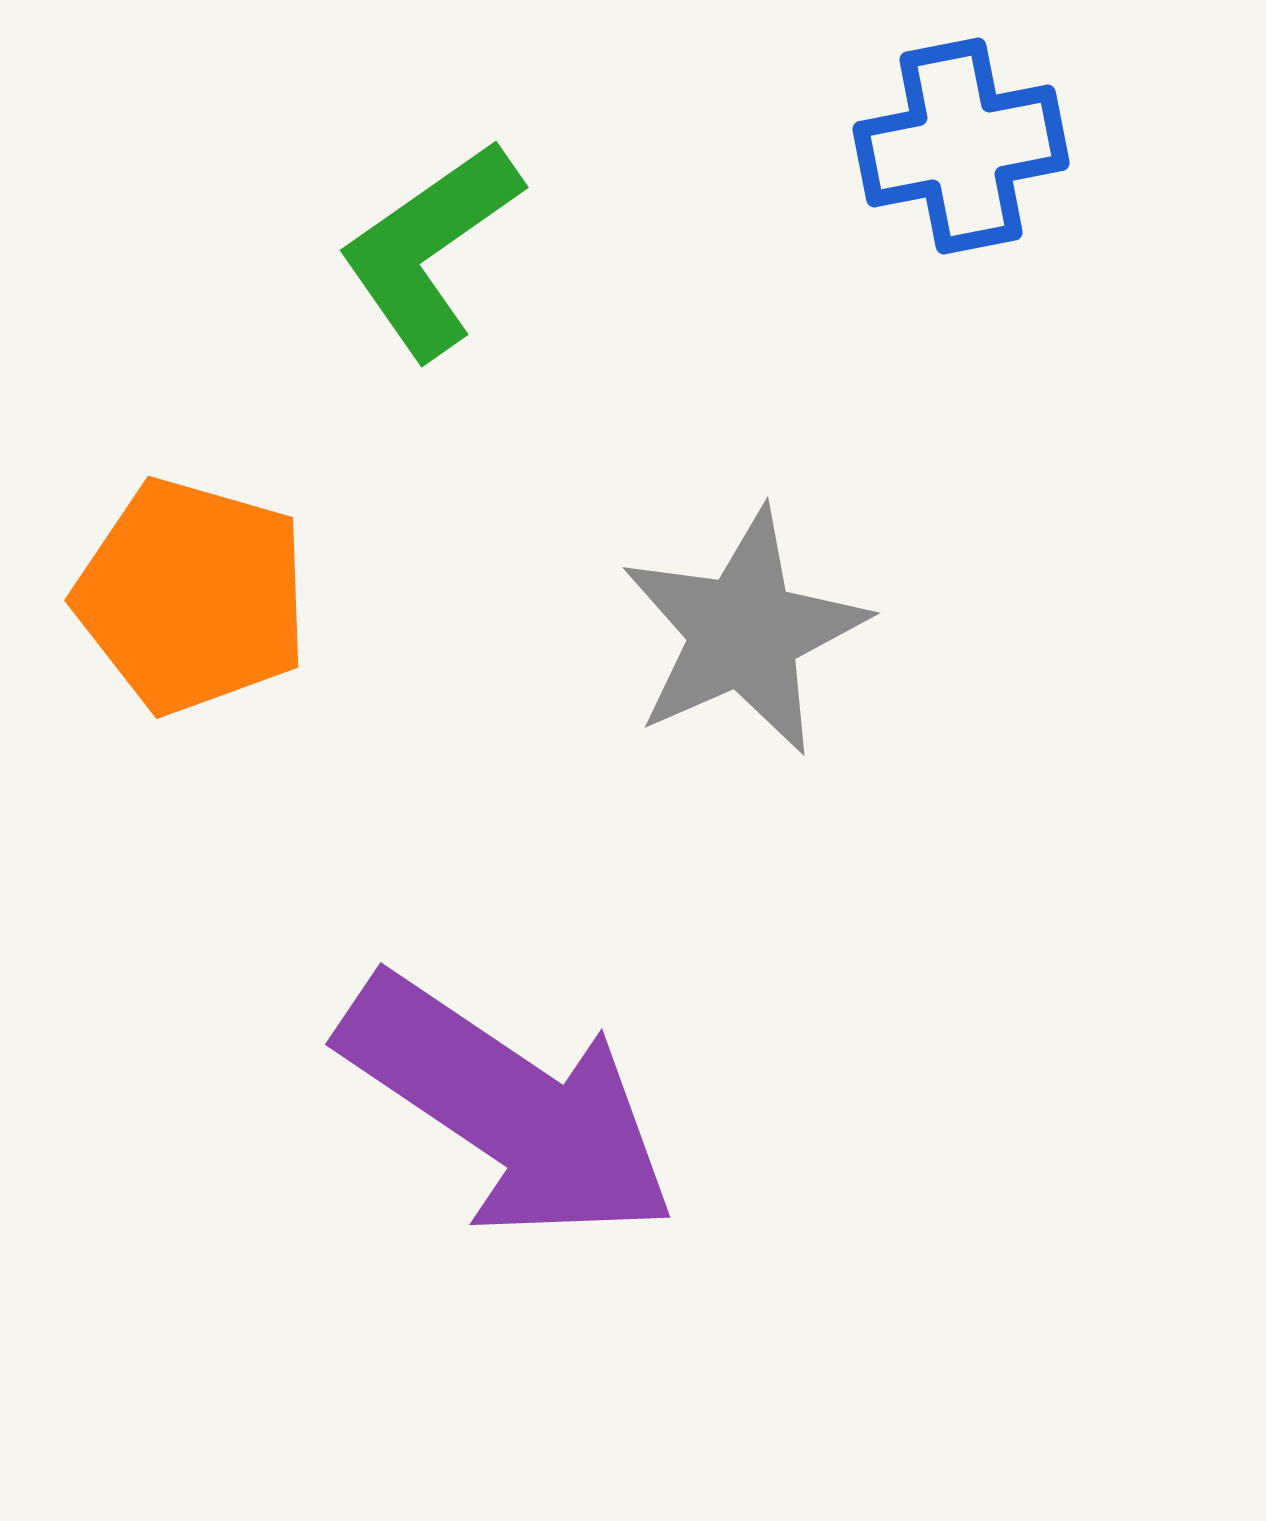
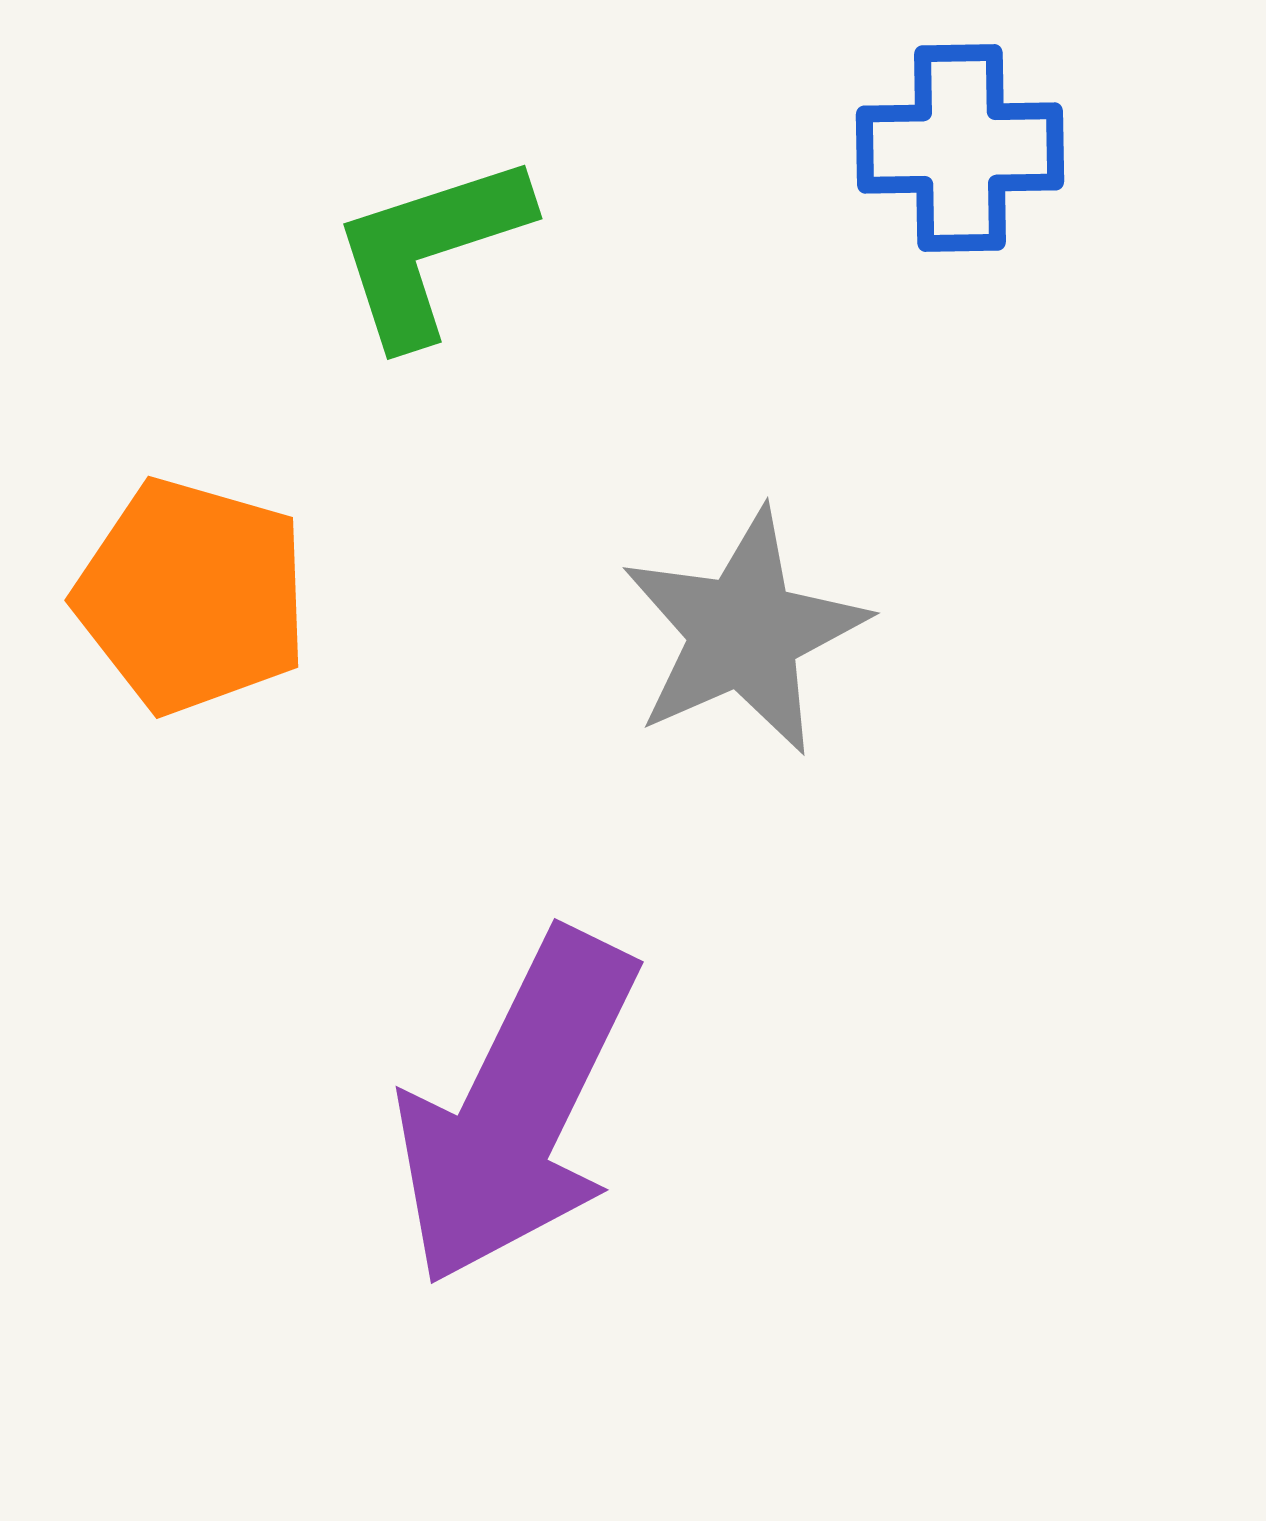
blue cross: moved 1 px left, 2 px down; rotated 10 degrees clockwise
green L-shape: rotated 17 degrees clockwise
purple arrow: moved 9 px right; rotated 82 degrees clockwise
